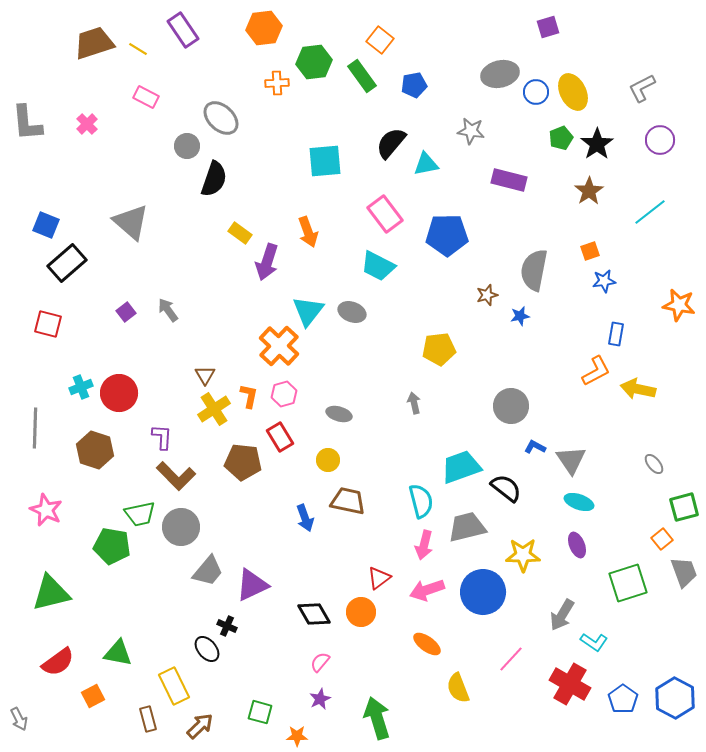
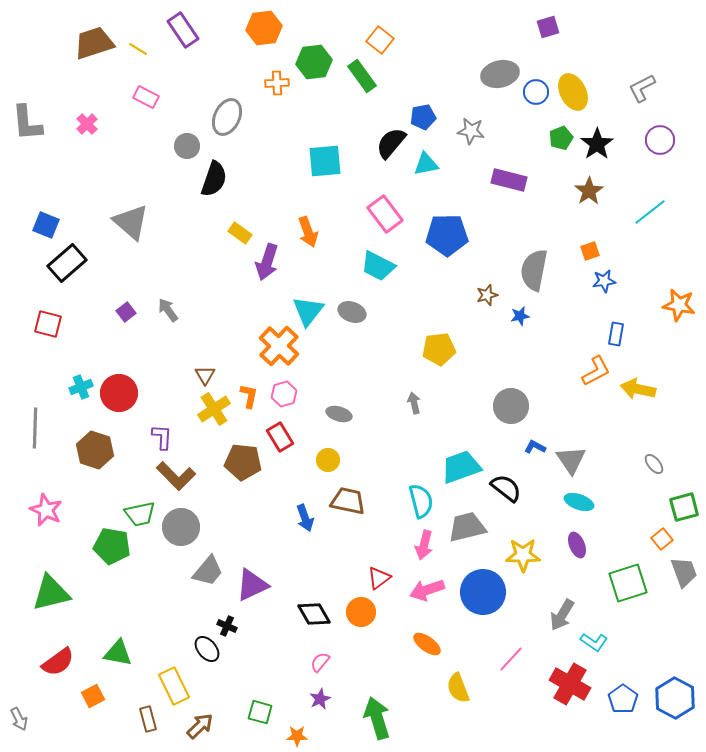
blue pentagon at (414, 85): moved 9 px right, 32 px down
gray ellipse at (221, 118): moved 6 px right, 1 px up; rotated 72 degrees clockwise
